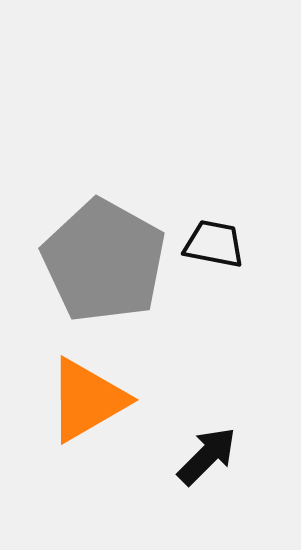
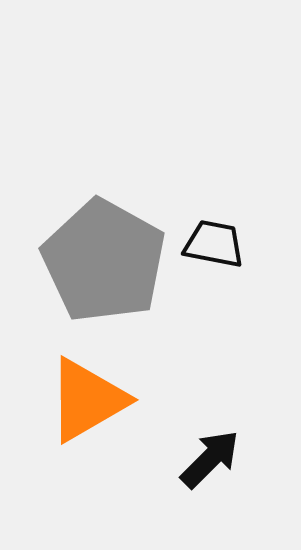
black arrow: moved 3 px right, 3 px down
